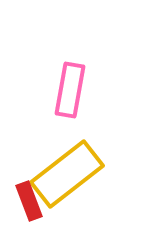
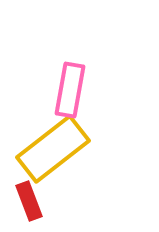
yellow rectangle: moved 14 px left, 25 px up
